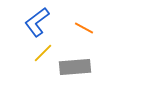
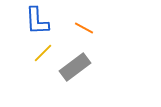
blue L-shape: moved 1 px up; rotated 56 degrees counterclockwise
gray rectangle: rotated 32 degrees counterclockwise
